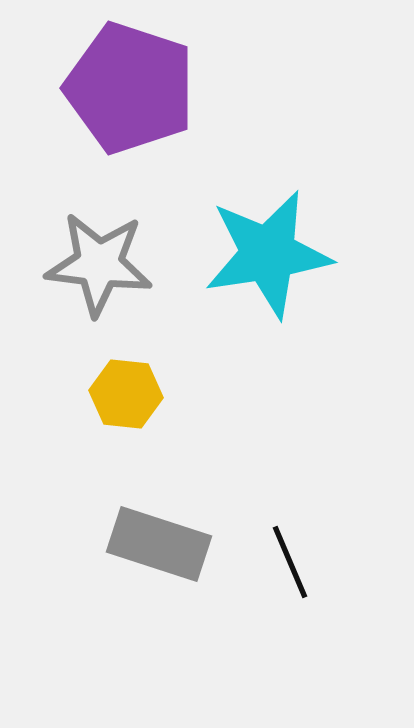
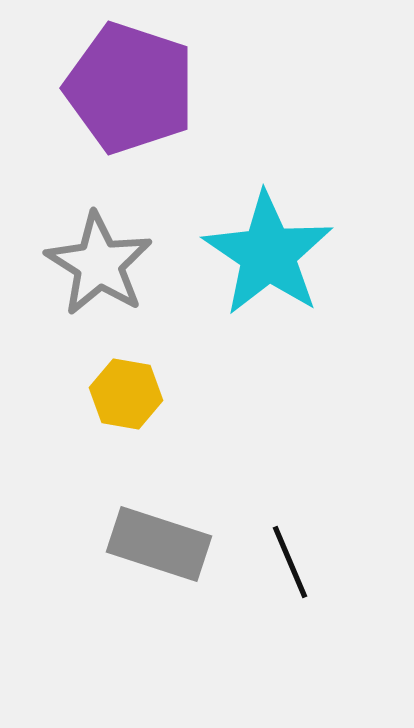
cyan star: rotated 29 degrees counterclockwise
gray star: rotated 25 degrees clockwise
yellow hexagon: rotated 4 degrees clockwise
